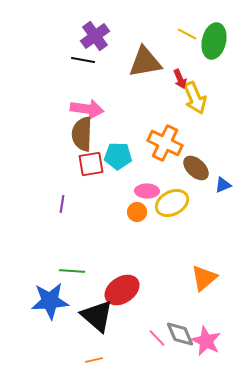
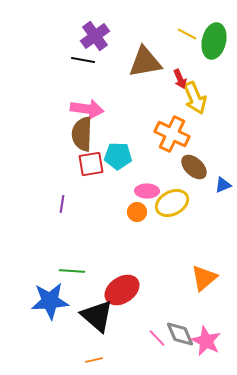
orange cross: moved 7 px right, 9 px up
brown ellipse: moved 2 px left, 1 px up
